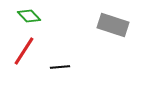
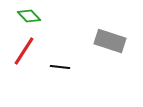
gray rectangle: moved 3 px left, 16 px down
black line: rotated 12 degrees clockwise
